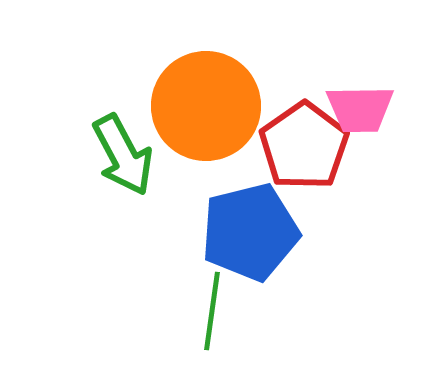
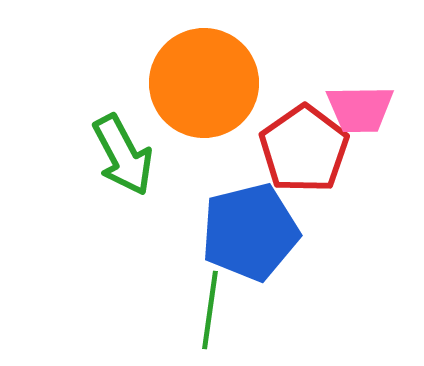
orange circle: moved 2 px left, 23 px up
red pentagon: moved 3 px down
green line: moved 2 px left, 1 px up
